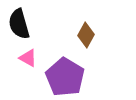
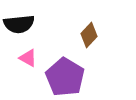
black semicircle: rotated 80 degrees counterclockwise
brown diamond: moved 3 px right; rotated 15 degrees clockwise
